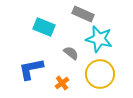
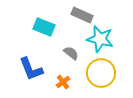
gray rectangle: moved 1 px left, 1 px down
cyan star: moved 1 px right
blue L-shape: rotated 100 degrees counterclockwise
yellow circle: moved 1 px right, 1 px up
orange cross: moved 1 px right, 1 px up
